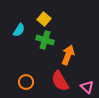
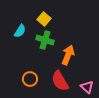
cyan semicircle: moved 1 px right, 1 px down
orange circle: moved 4 px right, 3 px up
